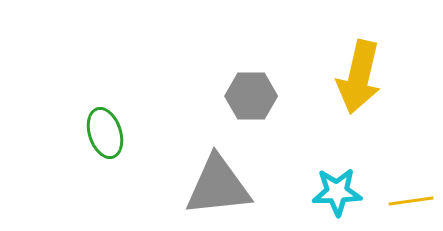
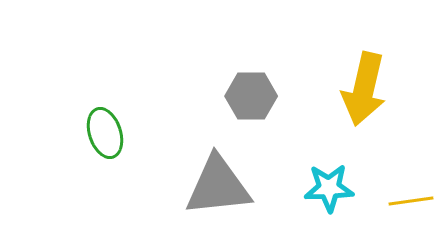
yellow arrow: moved 5 px right, 12 px down
cyan star: moved 8 px left, 4 px up
